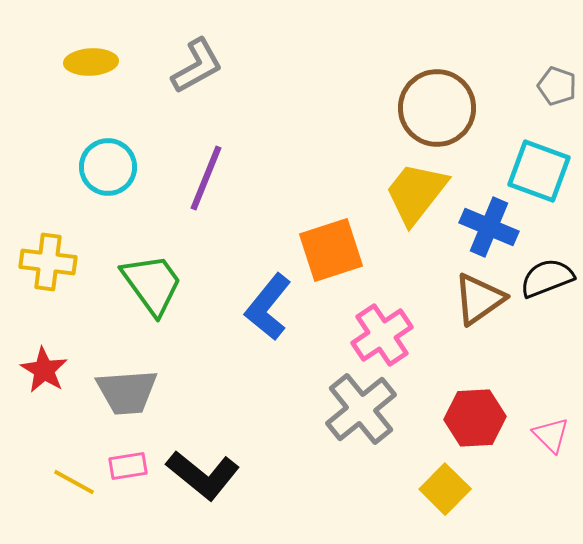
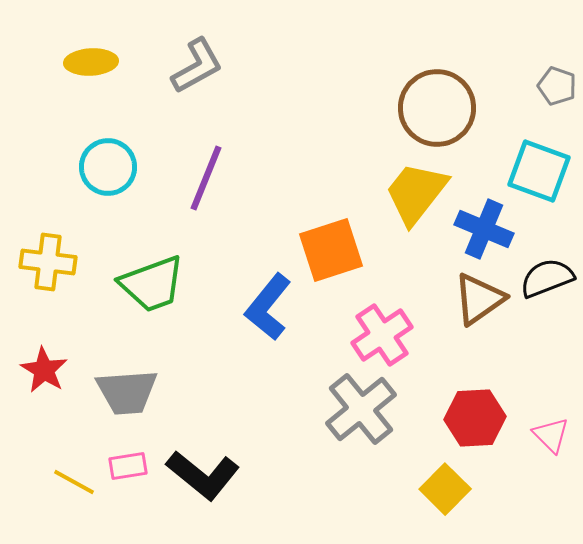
blue cross: moved 5 px left, 2 px down
green trapezoid: rotated 106 degrees clockwise
